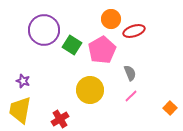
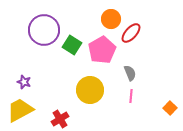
red ellipse: moved 3 px left, 2 px down; rotated 30 degrees counterclockwise
purple star: moved 1 px right, 1 px down
pink line: rotated 40 degrees counterclockwise
yellow trapezoid: rotated 52 degrees clockwise
